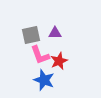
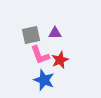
red star: moved 1 px right, 1 px up
